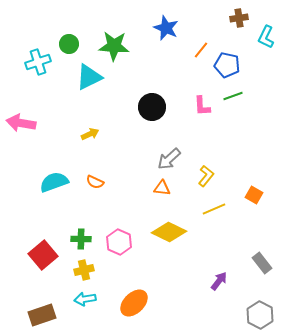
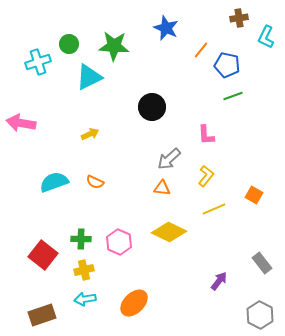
pink L-shape: moved 4 px right, 29 px down
red square: rotated 12 degrees counterclockwise
